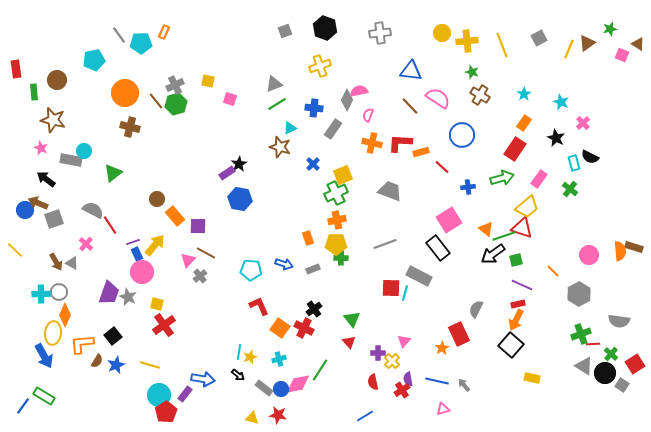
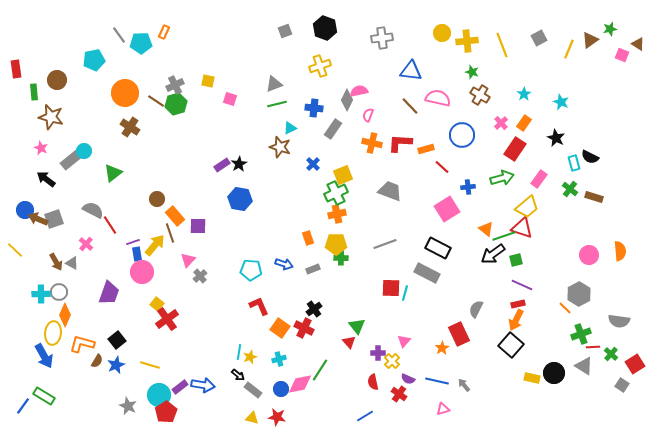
gray cross at (380, 33): moved 2 px right, 5 px down
brown triangle at (587, 43): moved 3 px right, 3 px up
pink semicircle at (438, 98): rotated 20 degrees counterclockwise
brown line at (156, 101): rotated 18 degrees counterclockwise
green line at (277, 104): rotated 18 degrees clockwise
brown star at (53, 120): moved 2 px left, 3 px up
pink cross at (583, 123): moved 82 px left
brown cross at (130, 127): rotated 18 degrees clockwise
orange rectangle at (421, 152): moved 5 px right, 3 px up
gray rectangle at (71, 160): rotated 50 degrees counterclockwise
purple rectangle at (227, 173): moved 5 px left, 8 px up
brown arrow at (38, 203): moved 16 px down
orange cross at (337, 220): moved 6 px up
pink square at (449, 220): moved 2 px left, 11 px up
brown rectangle at (634, 247): moved 40 px left, 50 px up
black rectangle at (438, 248): rotated 25 degrees counterclockwise
brown line at (206, 253): moved 36 px left, 20 px up; rotated 42 degrees clockwise
blue rectangle at (137, 254): rotated 16 degrees clockwise
orange line at (553, 271): moved 12 px right, 37 px down
gray rectangle at (419, 276): moved 8 px right, 3 px up
gray star at (128, 297): moved 109 px down
yellow square at (157, 304): rotated 24 degrees clockwise
green triangle at (352, 319): moved 5 px right, 7 px down
red cross at (164, 325): moved 3 px right, 6 px up
black square at (113, 336): moved 4 px right, 4 px down
orange L-shape at (82, 344): rotated 20 degrees clockwise
red line at (593, 344): moved 3 px down
black circle at (605, 373): moved 51 px left
blue arrow at (203, 379): moved 6 px down
purple semicircle at (408, 379): rotated 56 degrees counterclockwise
pink diamond at (298, 384): moved 2 px right
gray rectangle at (264, 388): moved 11 px left, 2 px down
red cross at (402, 390): moved 3 px left, 4 px down; rotated 21 degrees counterclockwise
purple rectangle at (185, 394): moved 5 px left, 7 px up; rotated 14 degrees clockwise
red star at (278, 415): moved 1 px left, 2 px down
